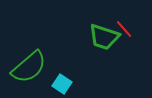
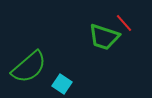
red line: moved 6 px up
